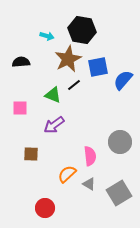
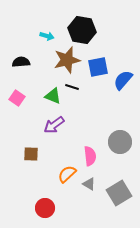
brown star: moved 1 px left, 1 px down; rotated 12 degrees clockwise
black line: moved 2 px left, 2 px down; rotated 56 degrees clockwise
green triangle: moved 1 px down
pink square: moved 3 px left, 10 px up; rotated 35 degrees clockwise
